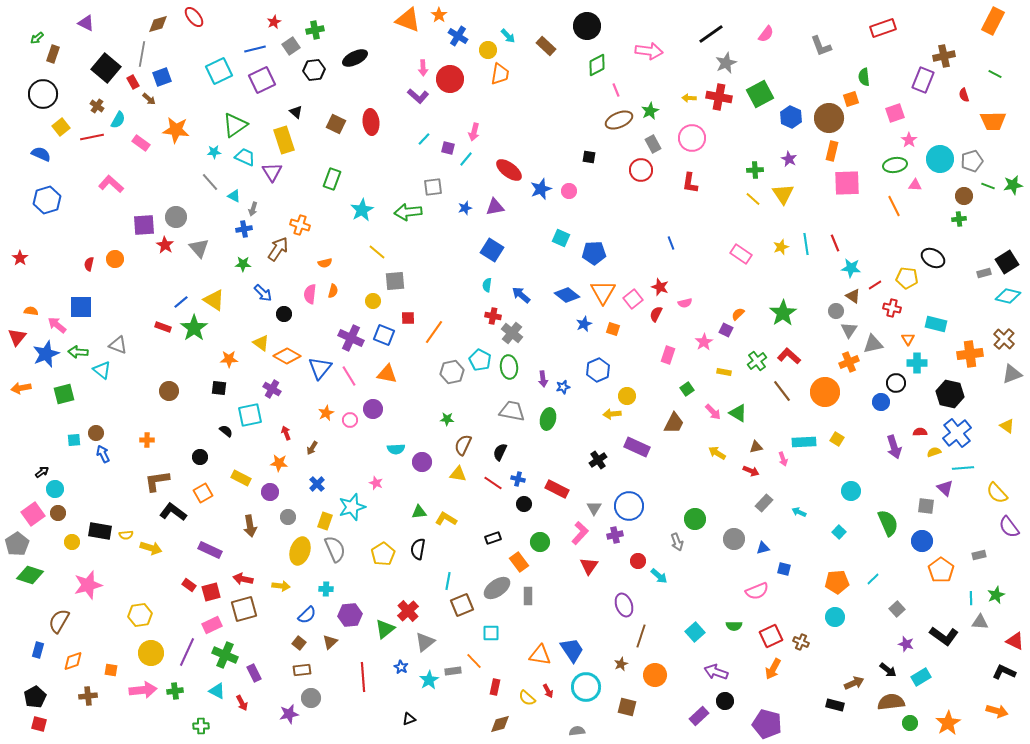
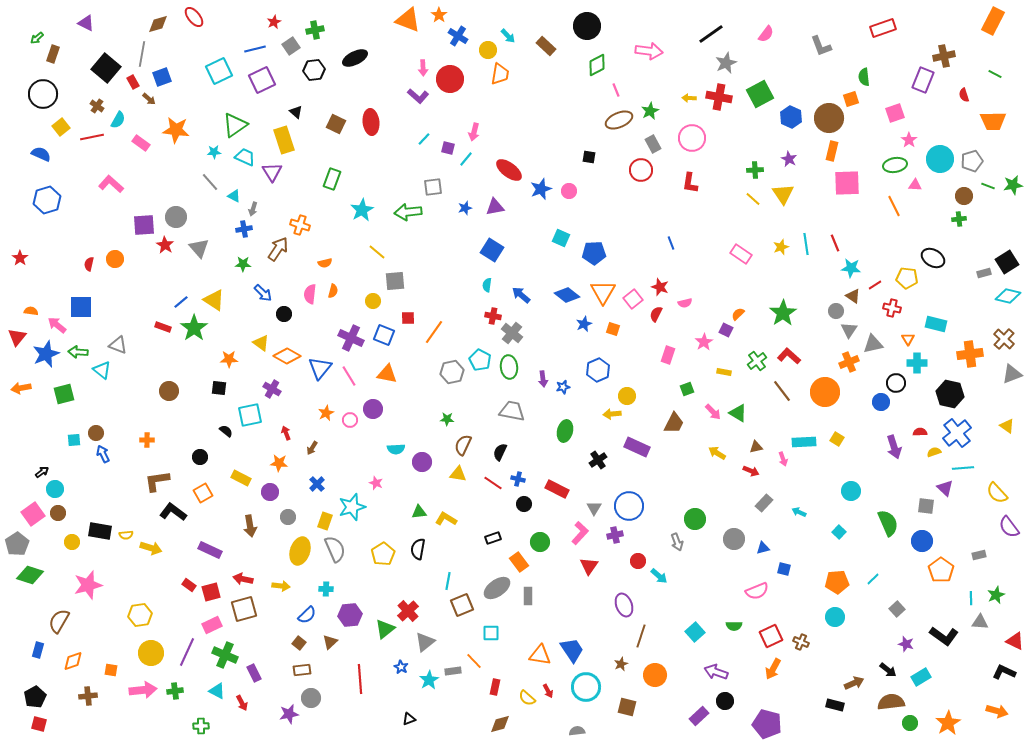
green square at (687, 389): rotated 16 degrees clockwise
green ellipse at (548, 419): moved 17 px right, 12 px down
red line at (363, 677): moved 3 px left, 2 px down
